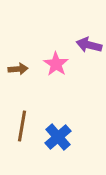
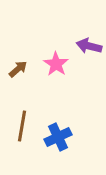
purple arrow: moved 1 px down
brown arrow: rotated 36 degrees counterclockwise
blue cross: rotated 16 degrees clockwise
